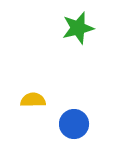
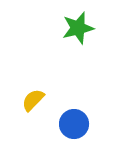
yellow semicircle: rotated 45 degrees counterclockwise
